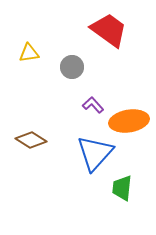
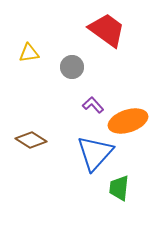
red trapezoid: moved 2 px left
orange ellipse: moved 1 px left; rotated 9 degrees counterclockwise
green trapezoid: moved 3 px left
